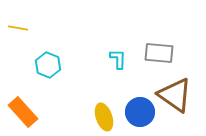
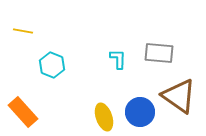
yellow line: moved 5 px right, 3 px down
cyan hexagon: moved 4 px right
brown triangle: moved 4 px right, 1 px down
